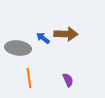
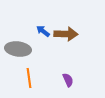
blue arrow: moved 7 px up
gray ellipse: moved 1 px down
